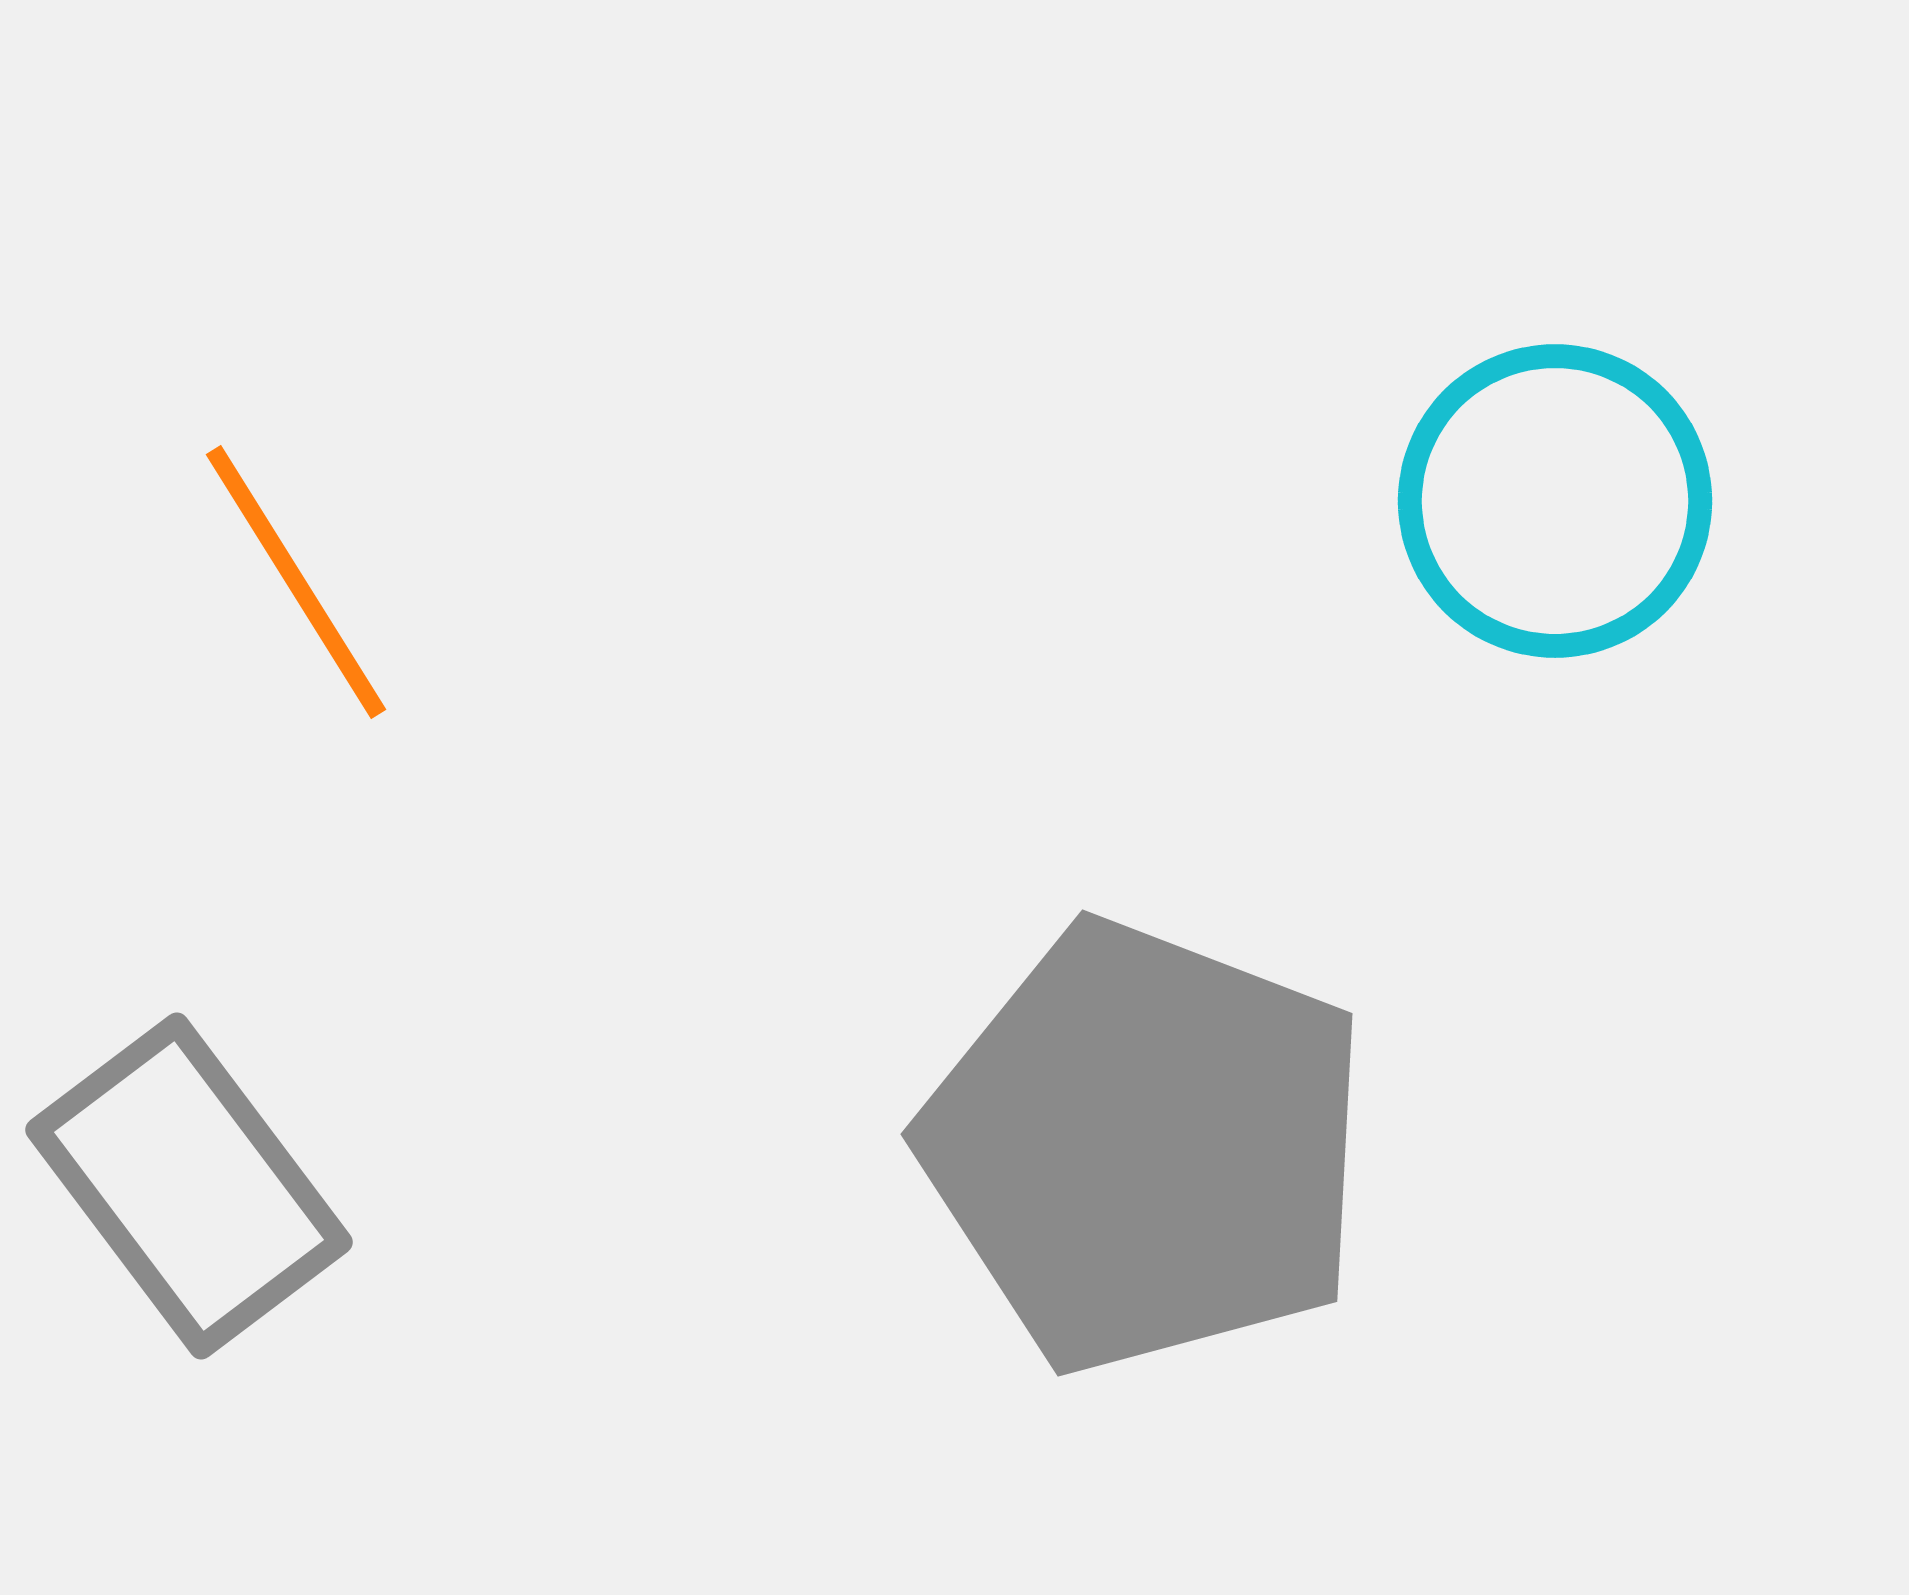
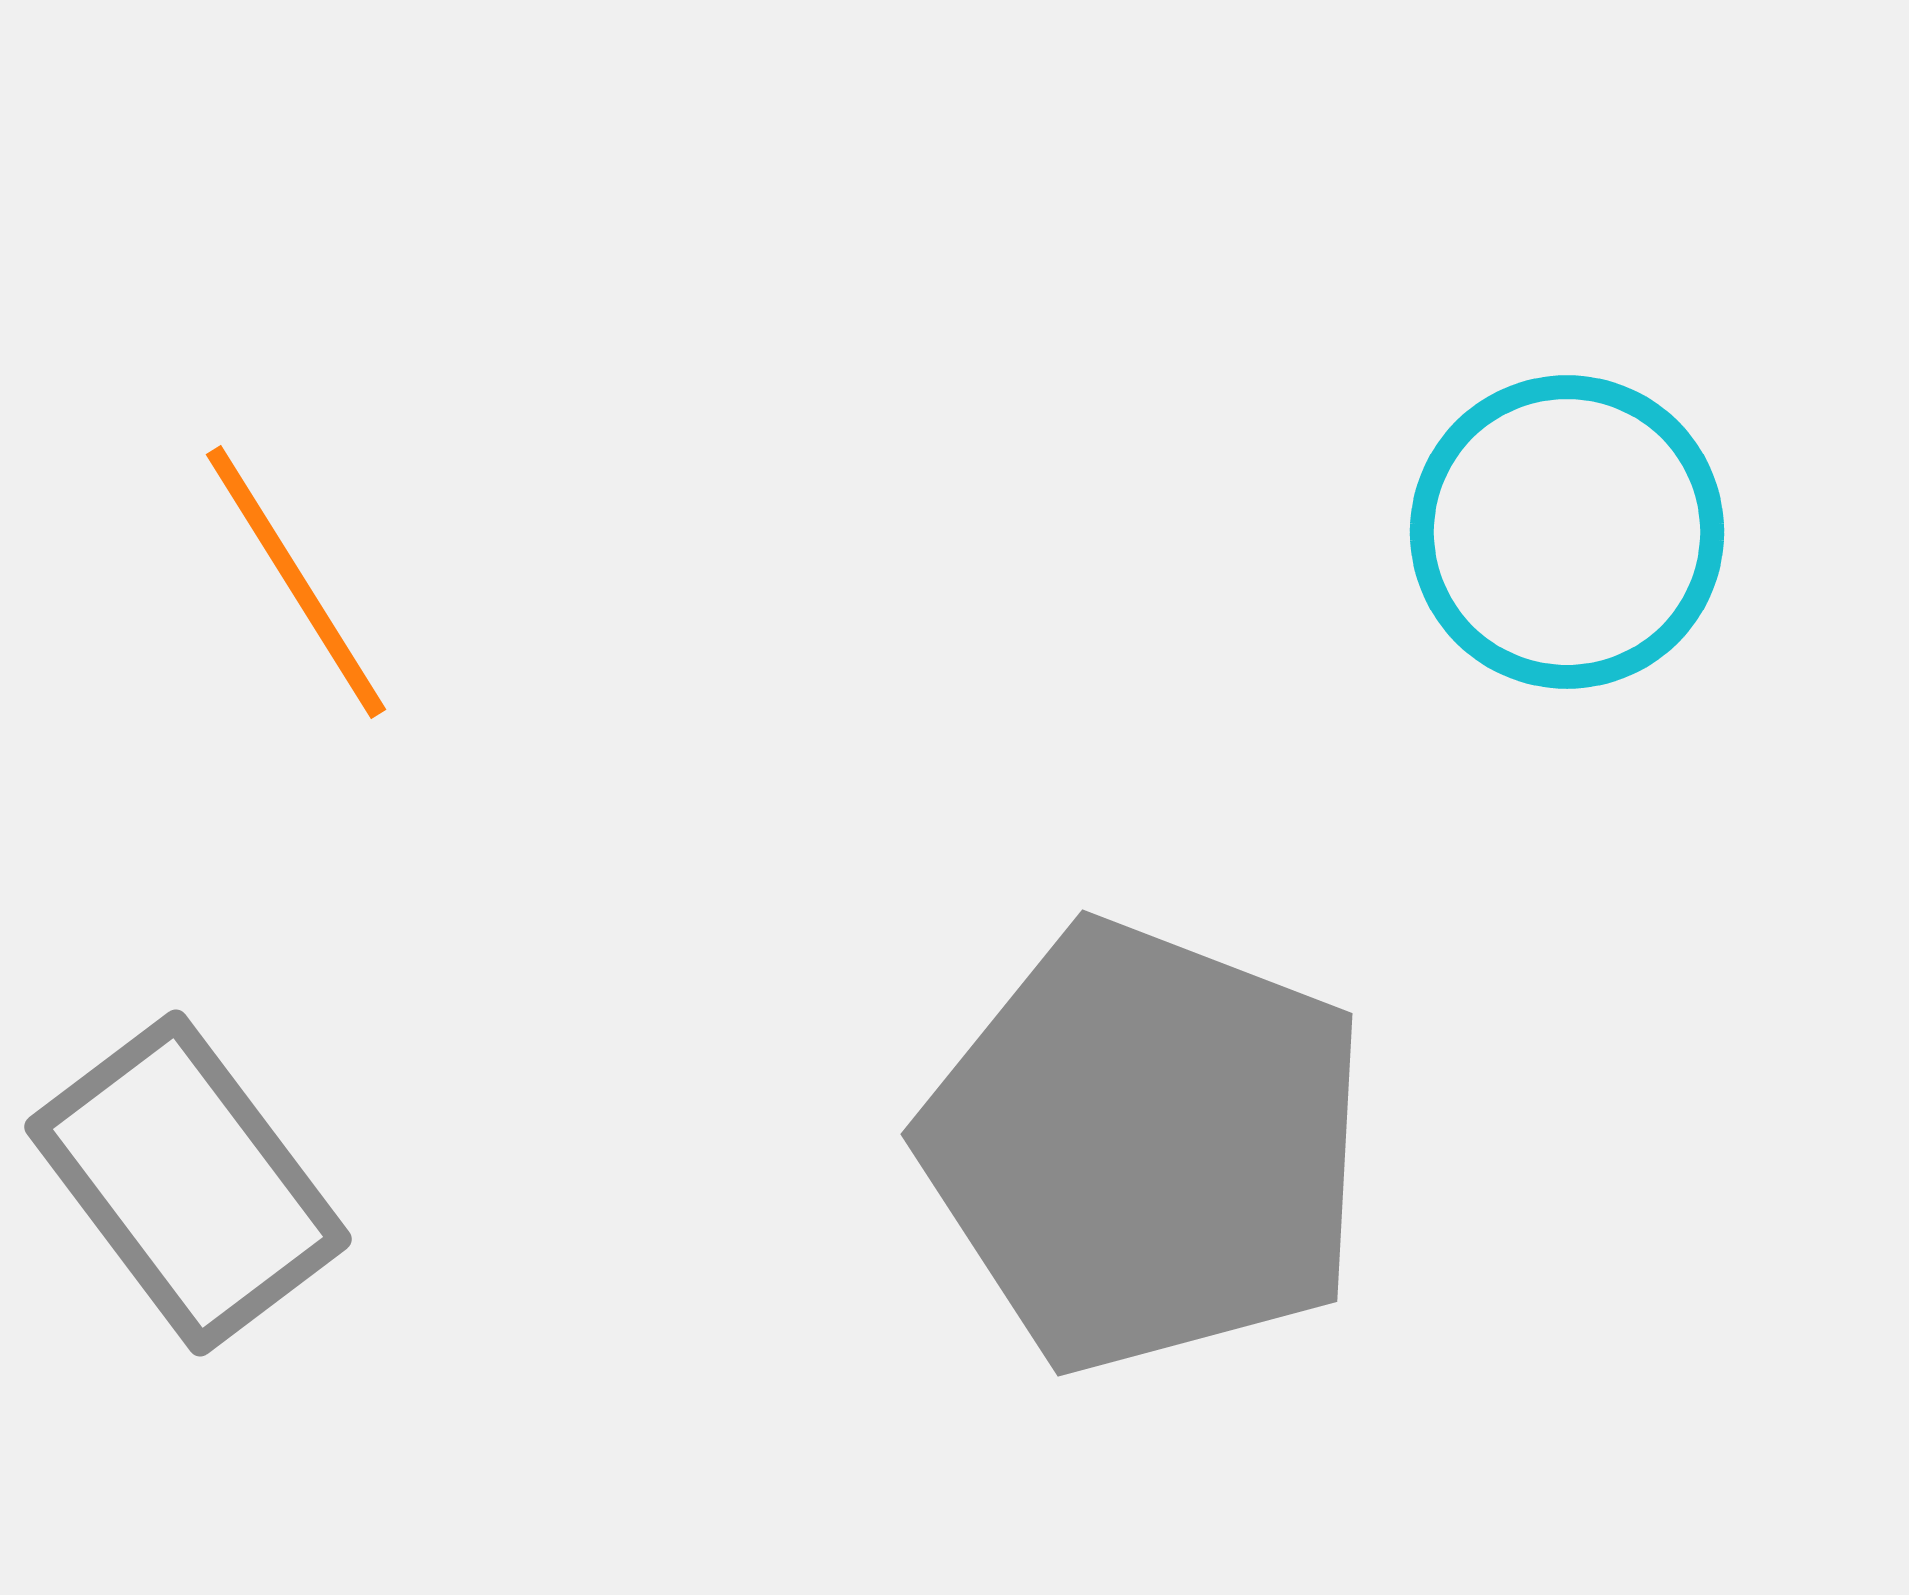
cyan circle: moved 12 px right, 31 px down
gray rectangle: moved 1 px left, 3 px up
